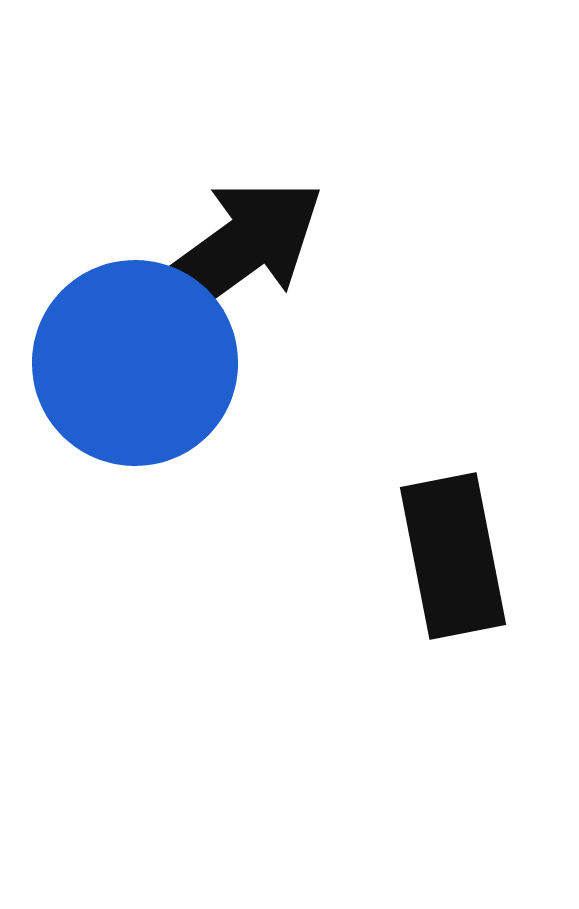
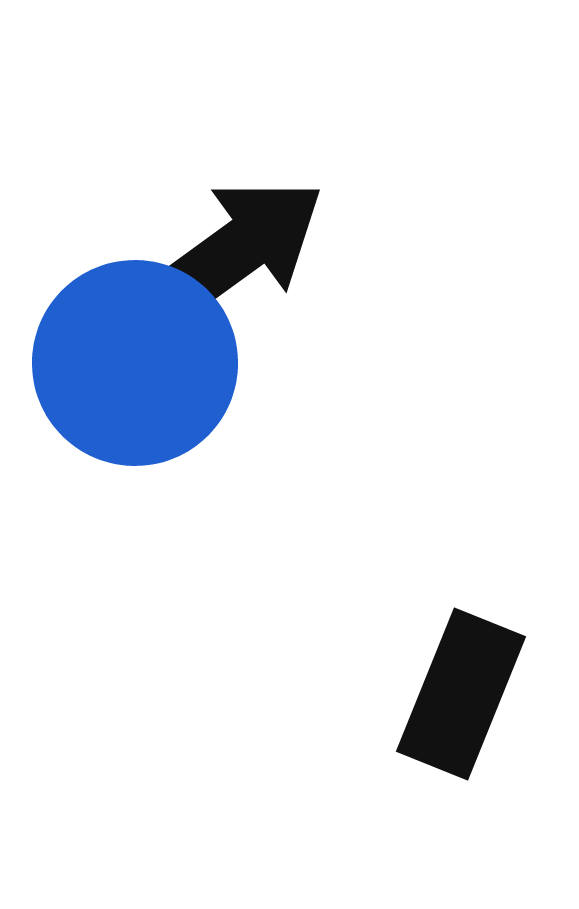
black rectangle: moved 8 px right, 138 px down; rotated 33 degrees clockwise
